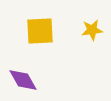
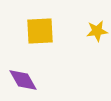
yellow star: moved 5 px right, 1 px down
